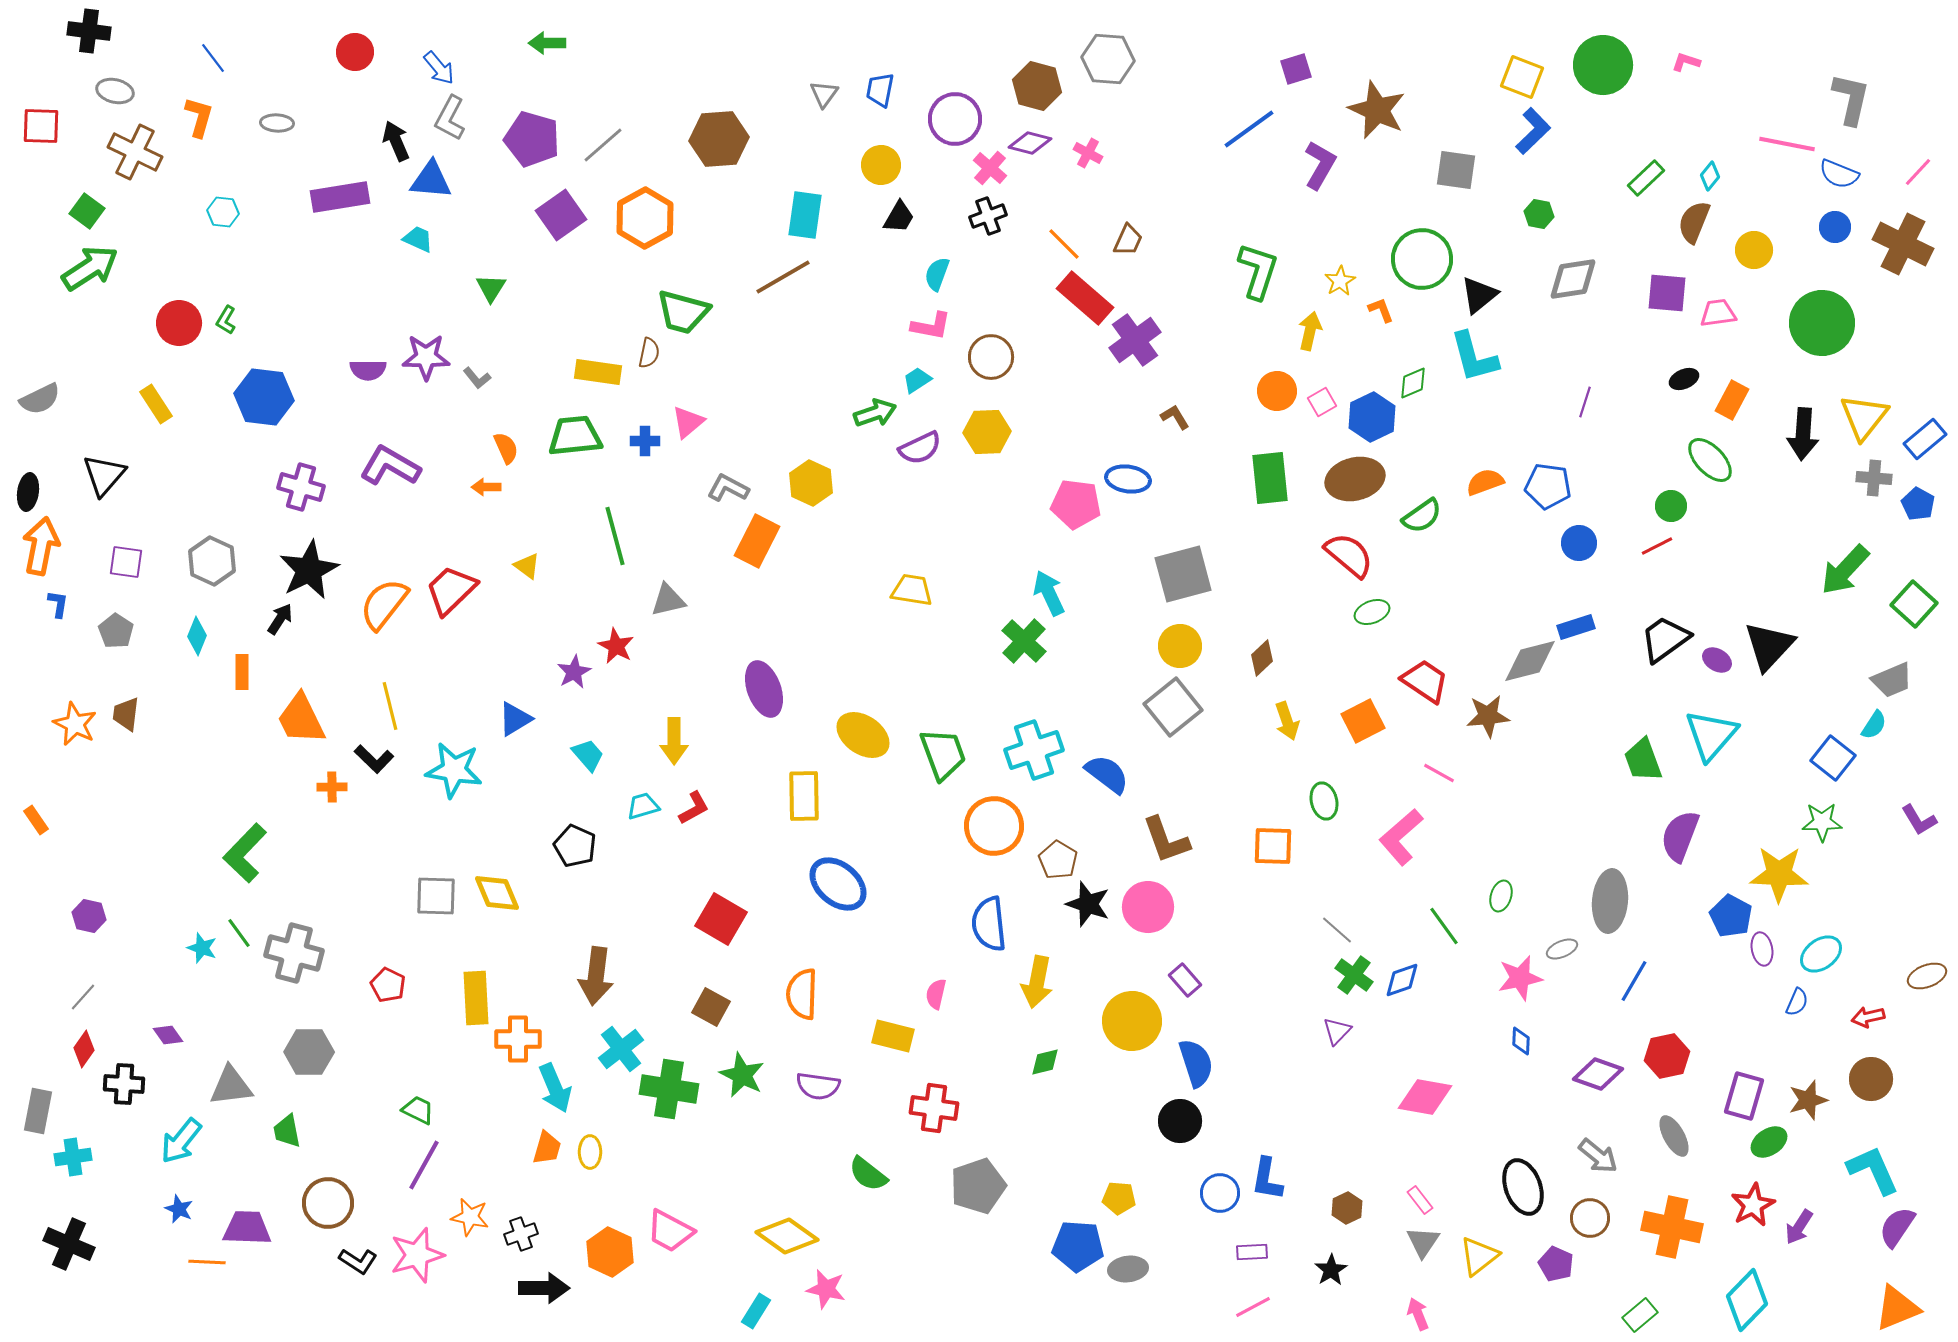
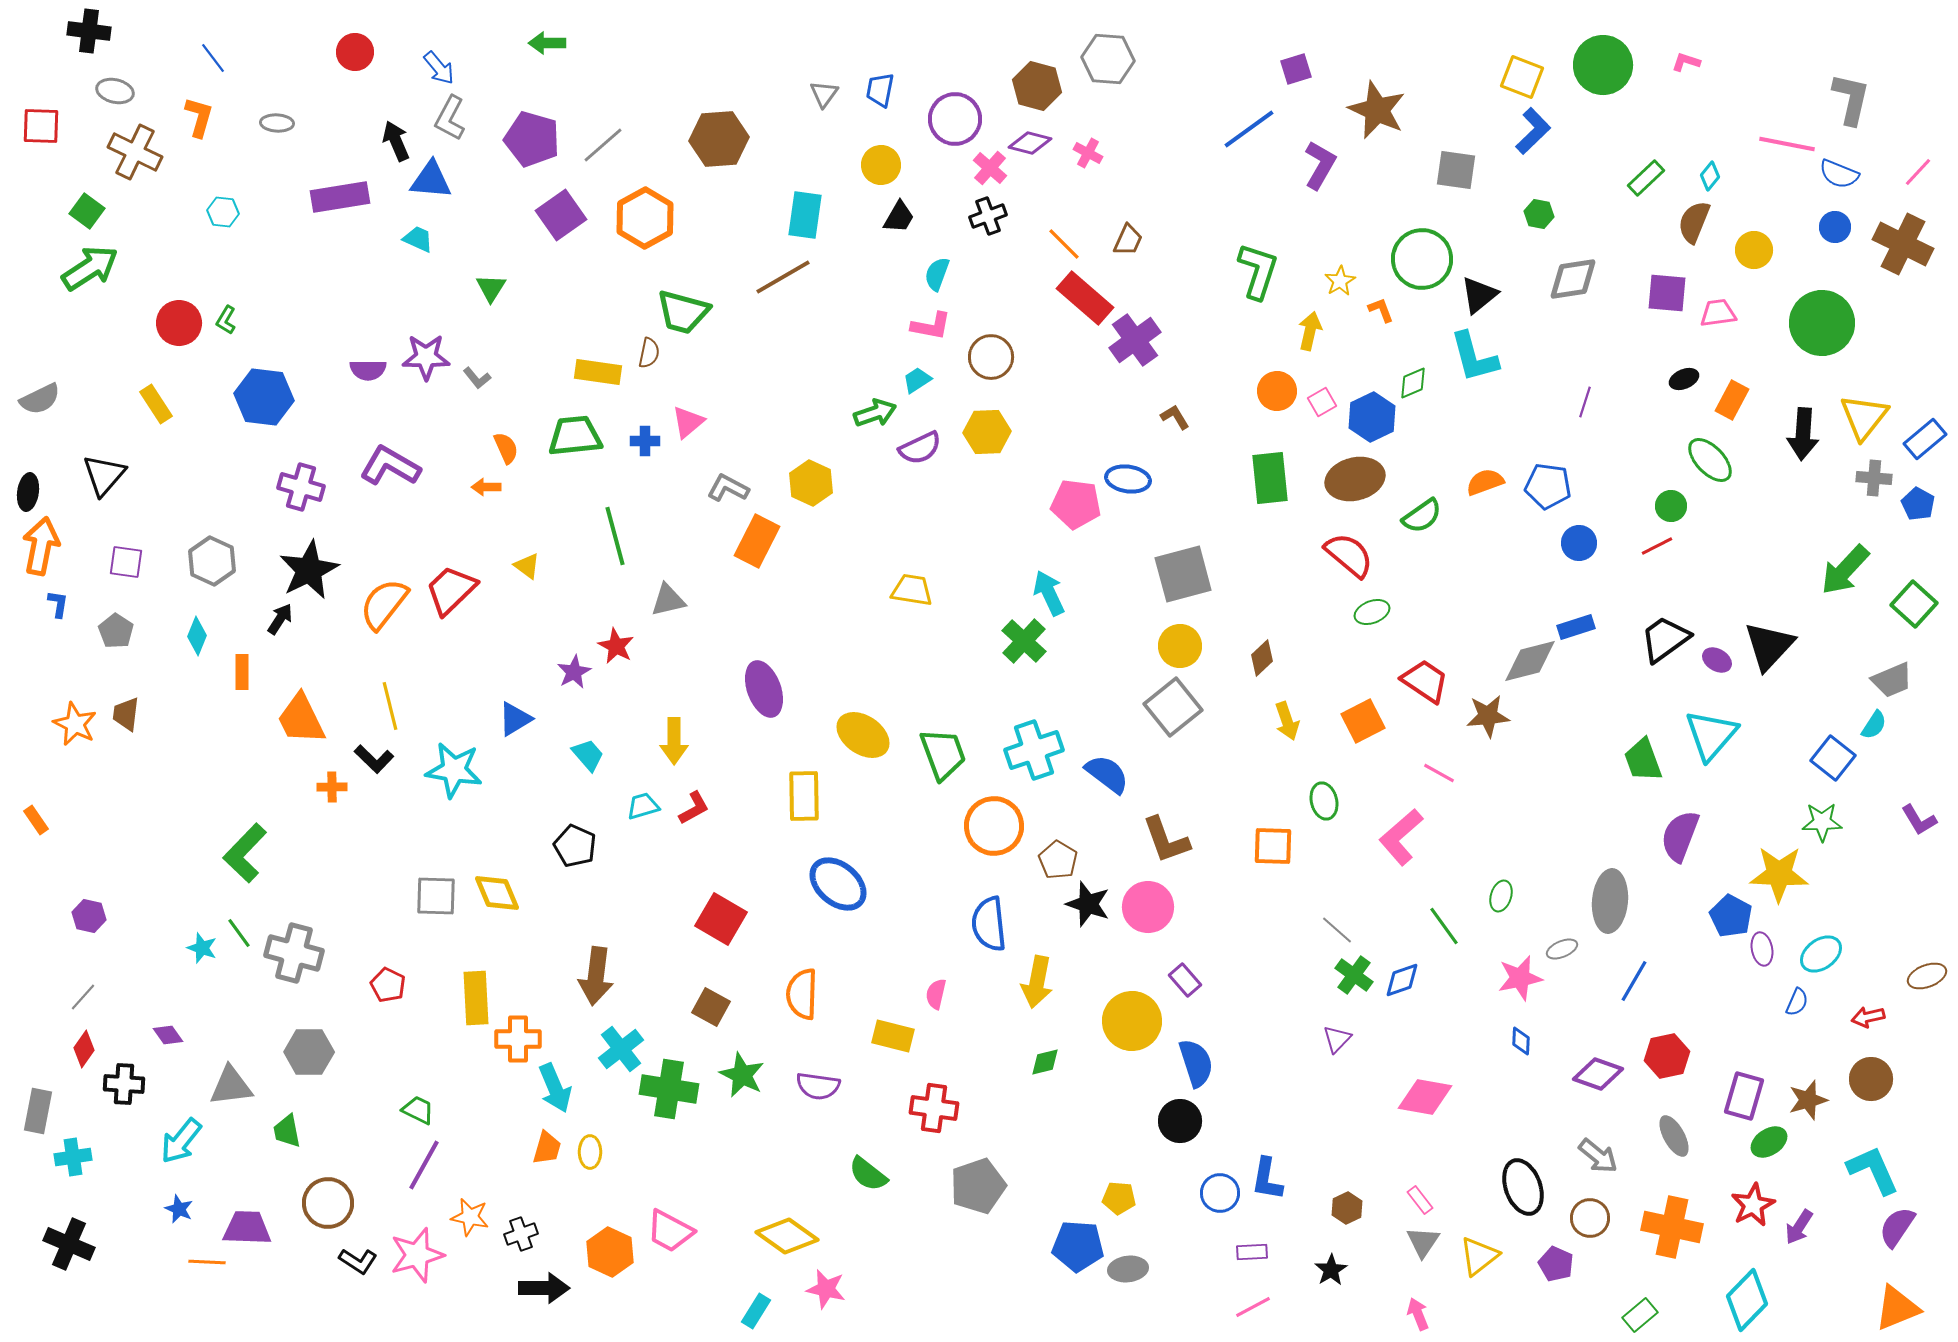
purple triangle at (1337, 1031): moved 8 px down
